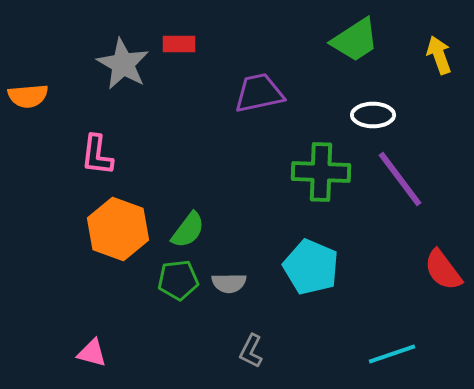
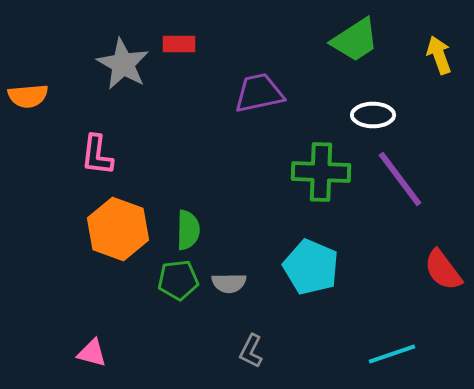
green semicircle: rotated 36 degrees counterclockwise
